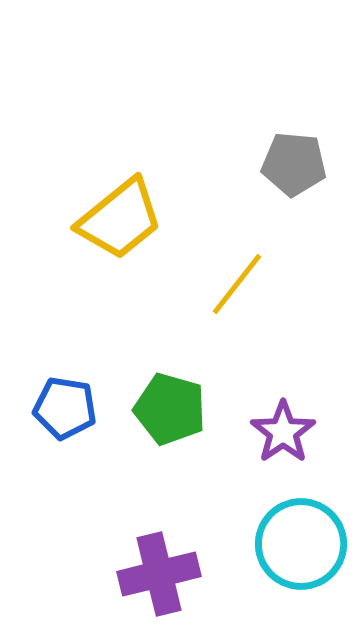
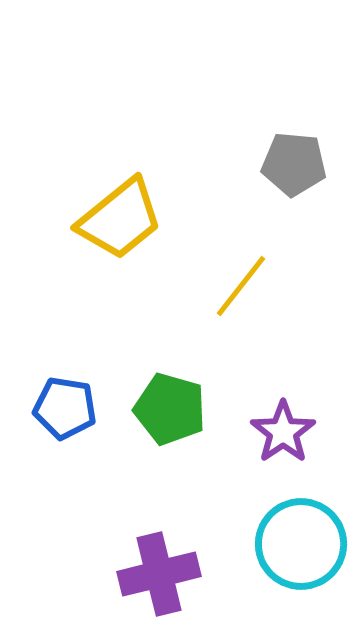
yellow line: moved 4 px right, 2 px down
